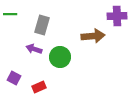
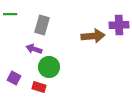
purple cross: moved 2 px right, 9 px down
green circle: moved 11 px left, 10 px down
red rectangle: rotated 40 degrees clockwise
